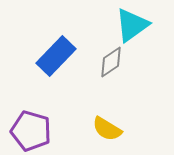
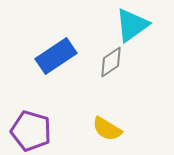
blue rectangle: rotated 12 degrees clockwise
